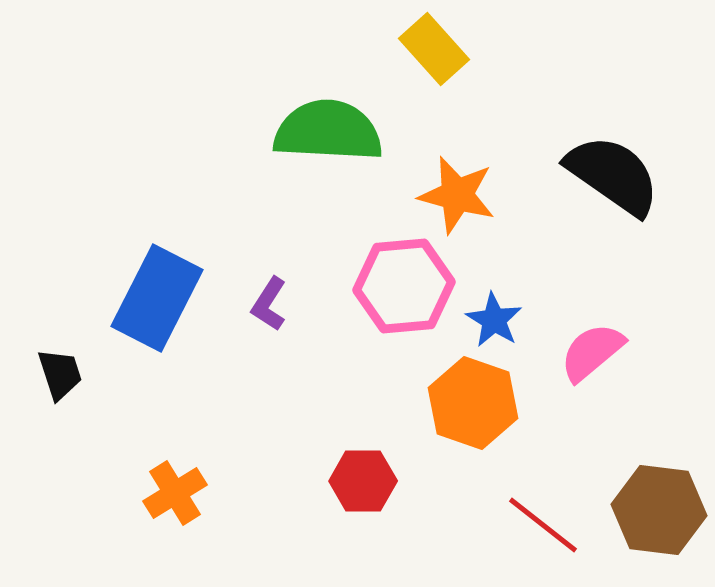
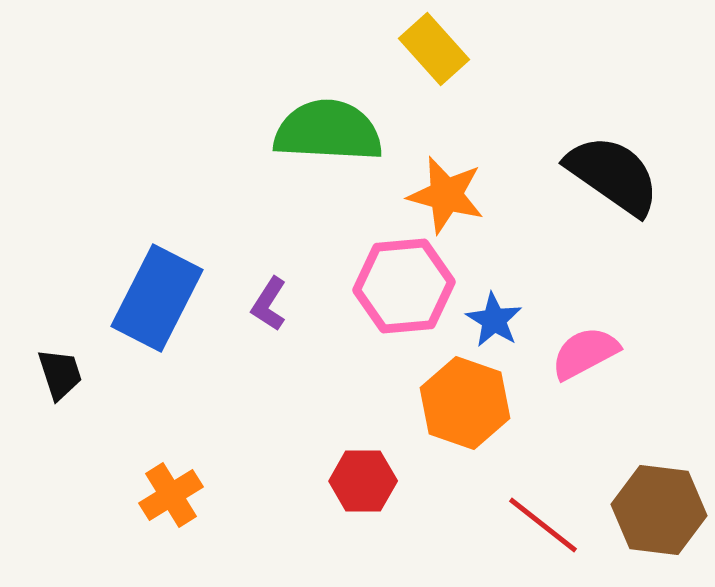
orange star: moved 11 px left
pink semicircle: moved 7 px left, 1 px down; rotated 12 degrees clockwise
orange hexagon: moved 8 px left
orange cross: moved 4 px left, 2 px down
